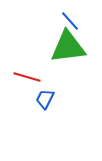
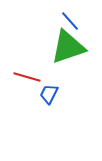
green triangle: rotated 12 degrees counterclockwise
blue trapezoid: moved 4 px right, 5 px up
